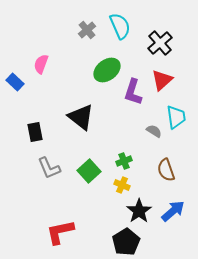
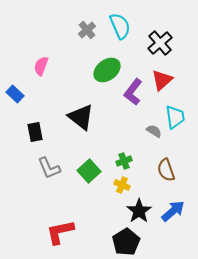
pink semicircle: moved 2 px down
blue rectangle: moved 12 px down
purple L-shape: rotated 20 degrees clockwise
cyan trapezoid: moved 1 px left
